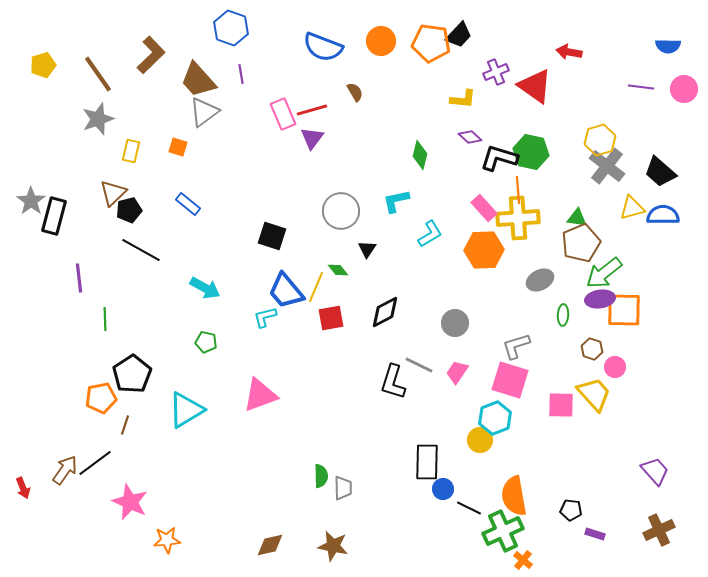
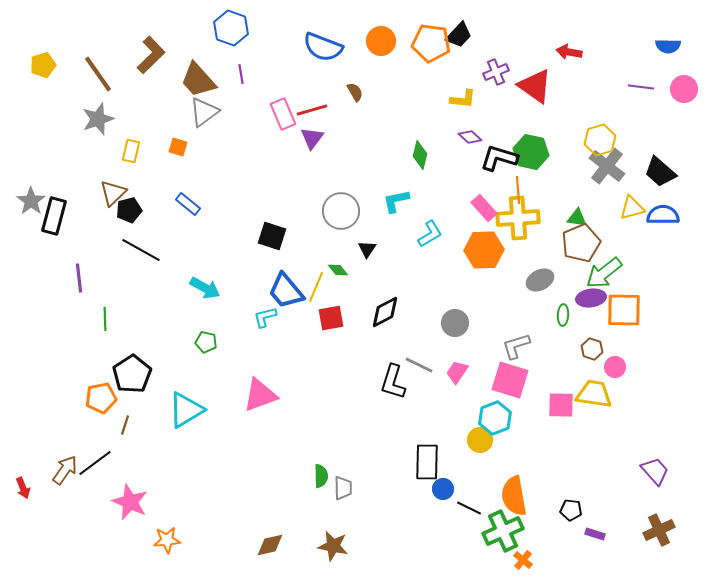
purple ellipse at (600, 299): moved 9 px left, 1 px up
yellow trapezoid at (594, 394): rotated 39 degrees counterclockwise
